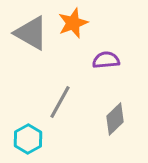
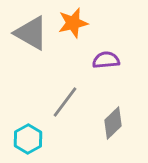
orange star: rotated 8 degrees clockwise
gray line: moved 5 px right; rotated 8 degrees clockwise
gray diamond: moved 2 px left, 4 px down
